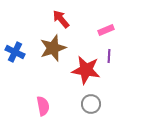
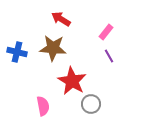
red arrow: rotated 18 degrees counterclockwise
pink rectangle: moved 2 px down; rotated 28 degrees counterclockwise
brown star: rotated 24 degrees clockwise
blue cross: moved 2 px right; rotated 12 degrees counterclockwise
purple line: rotated 32 degrees counterclockwise
red star: moved 14 px left, 11 px down; rotated 20 degrees clockwise
